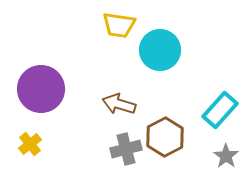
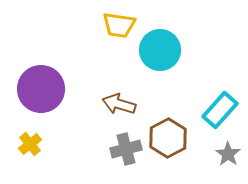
brown hexagon: moved 3 px right, 1 px down
gray star: moved 2 px right, 2 px up
